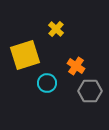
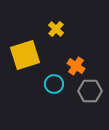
cyan circle: moved 7 px right, 1 px down
